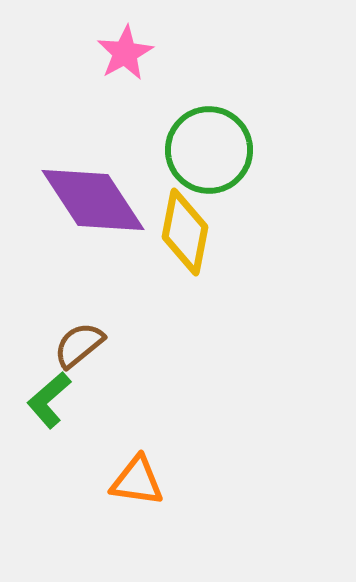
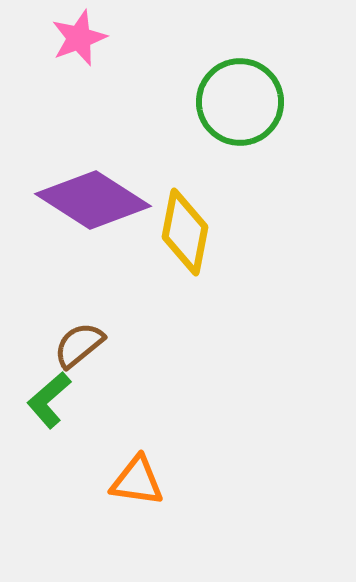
pink star: moved 46 px left, 15 px up; rotated 8 degrees clockwise
green circle: moved 31 px right, 48 px up
purple diamond: rotated 24 degrees counterclockwise
